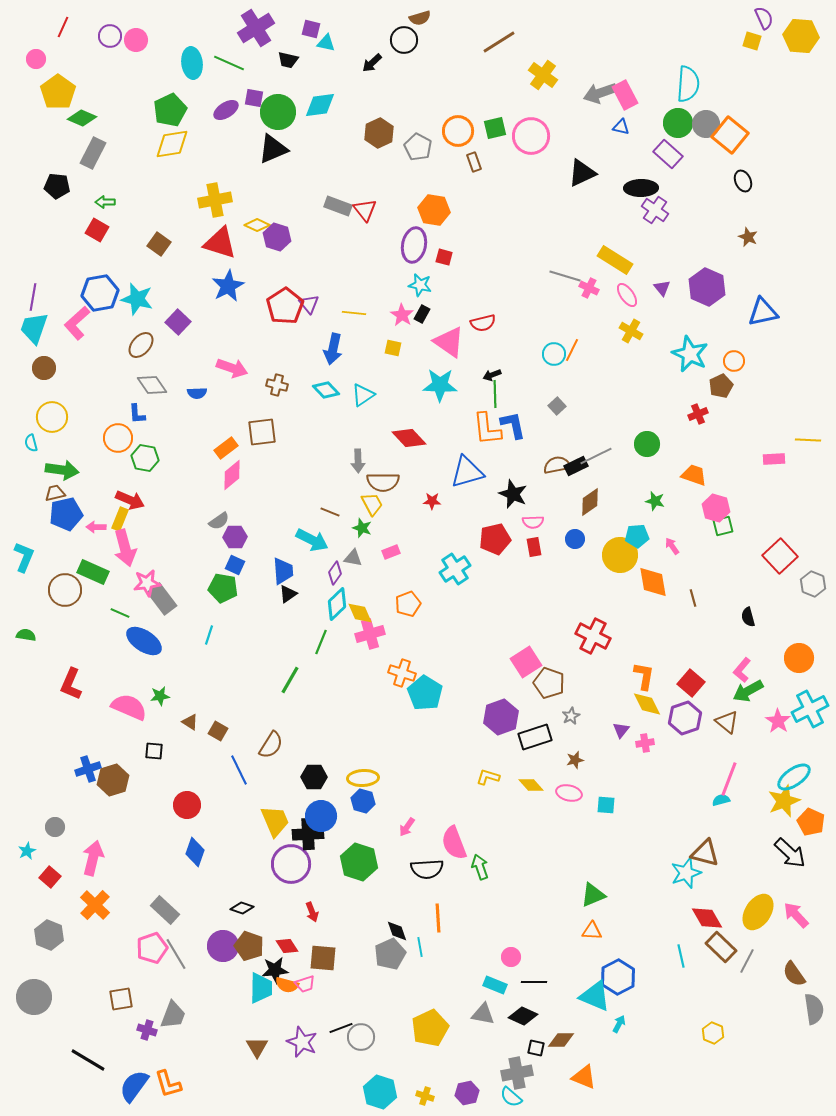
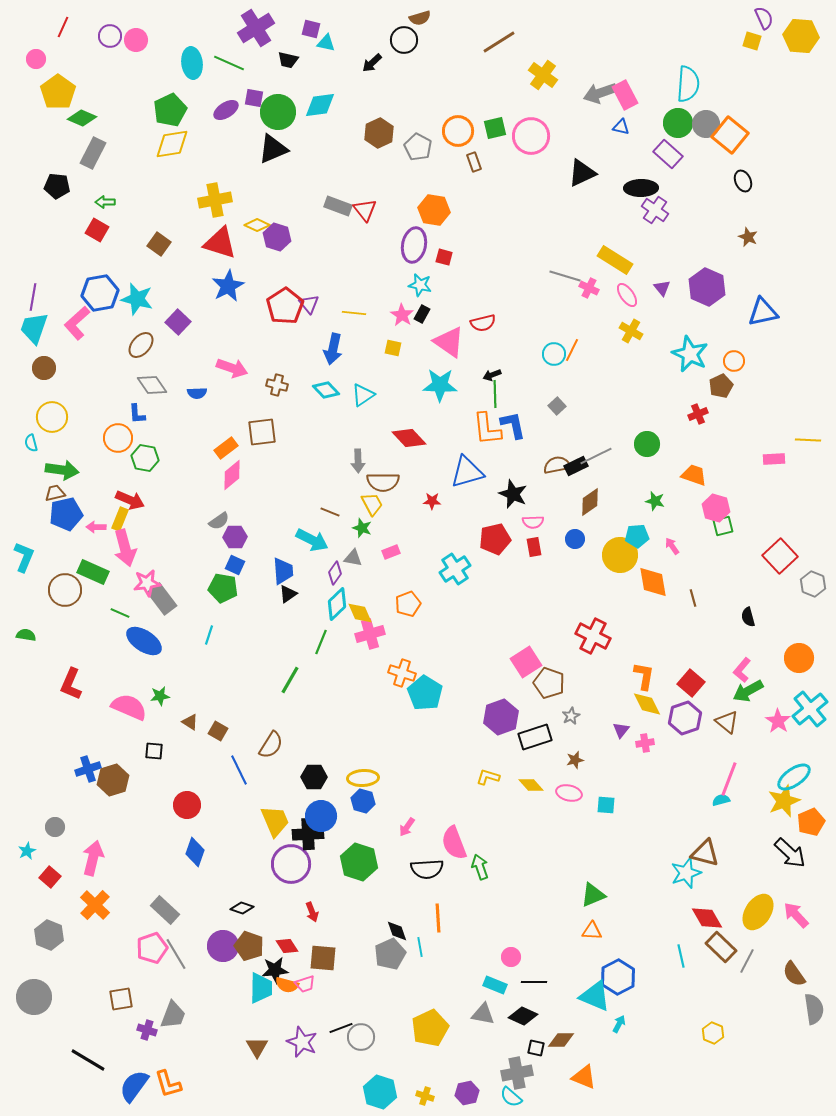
cyan cross at (810, 709): rotated 12 degrees counterclockwise
orange pentagon at (811, 822): rotated 24 degrees clockwise
